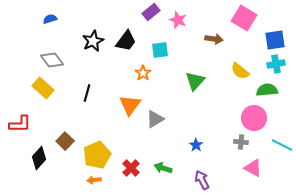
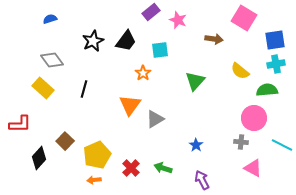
black line: moved 3 px left, 4 px up
